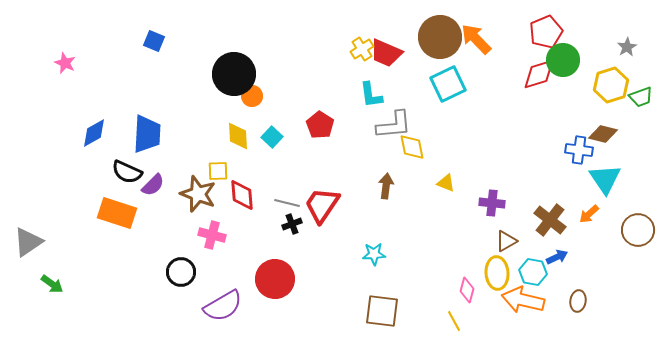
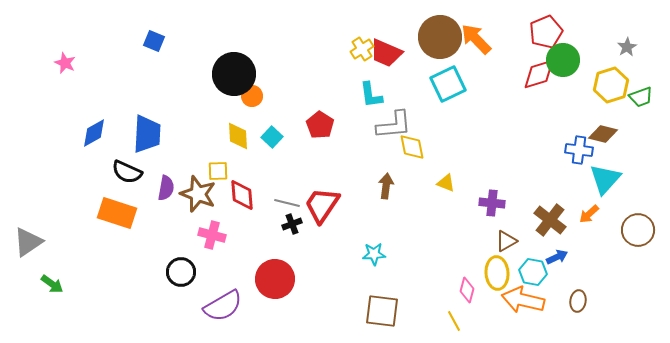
cyan triangle at (605, 179): rotated 16 degrees clockwise
purple semicircle at (153, 185): moved 13 px right, 3 px down; rotated 35 degrees counterclockwise
